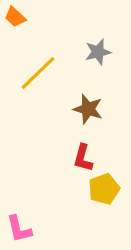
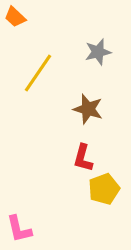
yellow line: rotated 12 degrees counterclockwise
